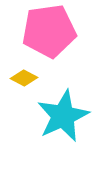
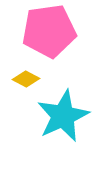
yellow diamond: moved 2 px right, 1 px down
